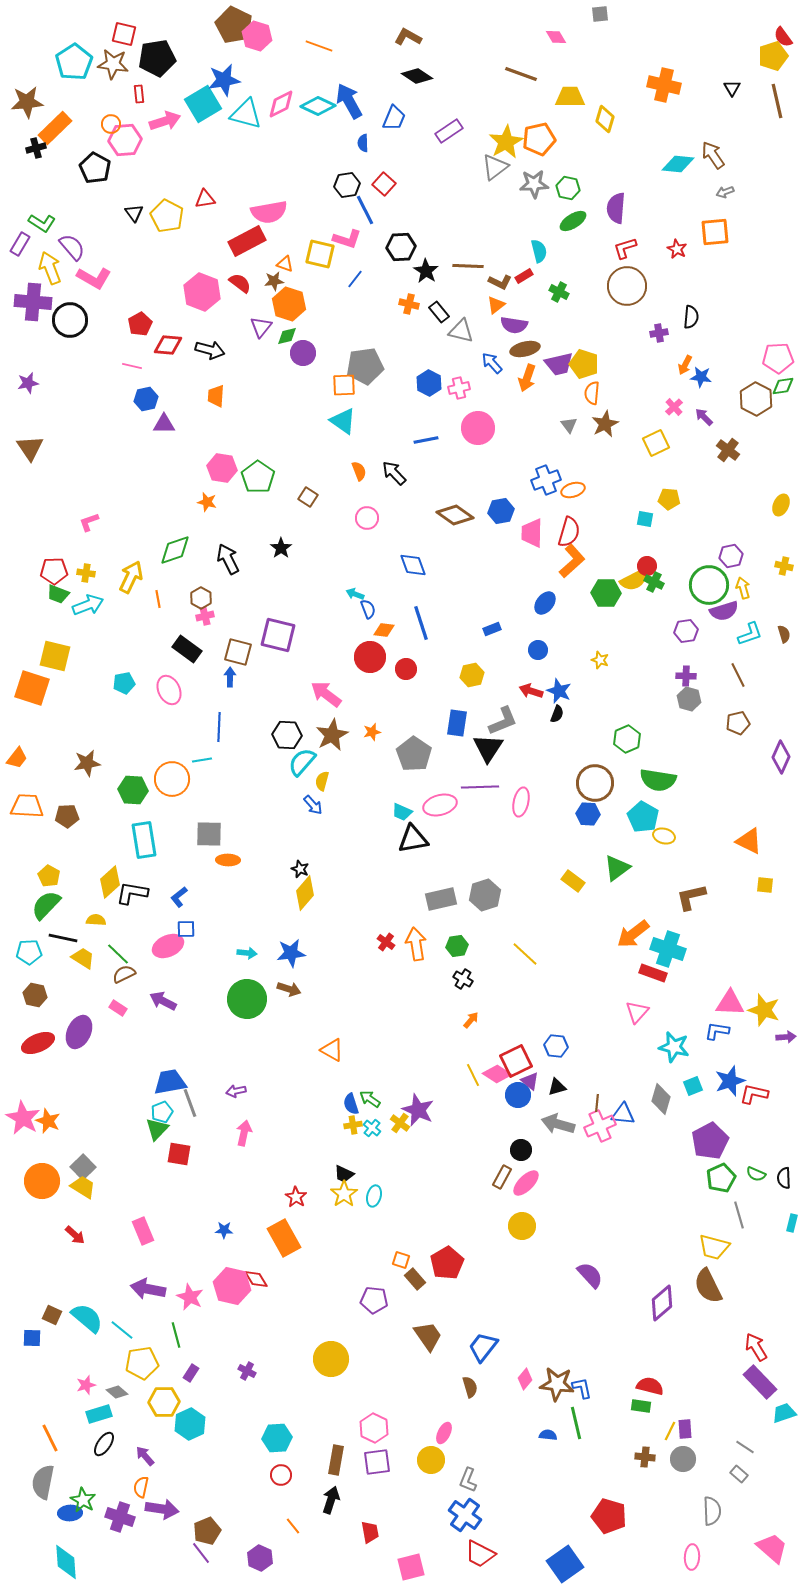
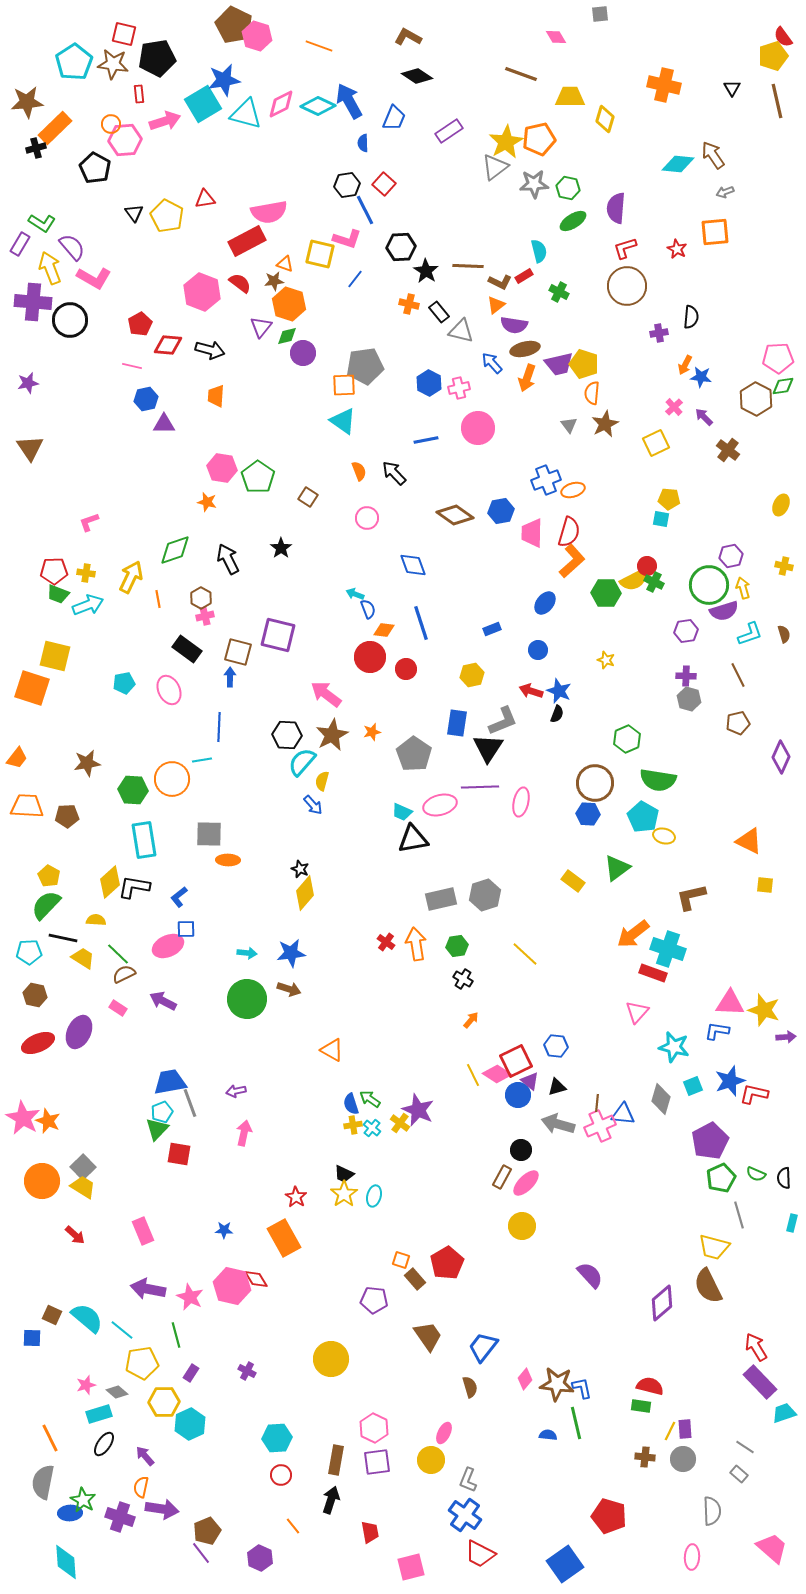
cyan square at (645, 519): moved 16 px right
yellow star at (600, 660): moved 6 px right
black L-shape at (132, 893): moved 2 px right, 6 px up
